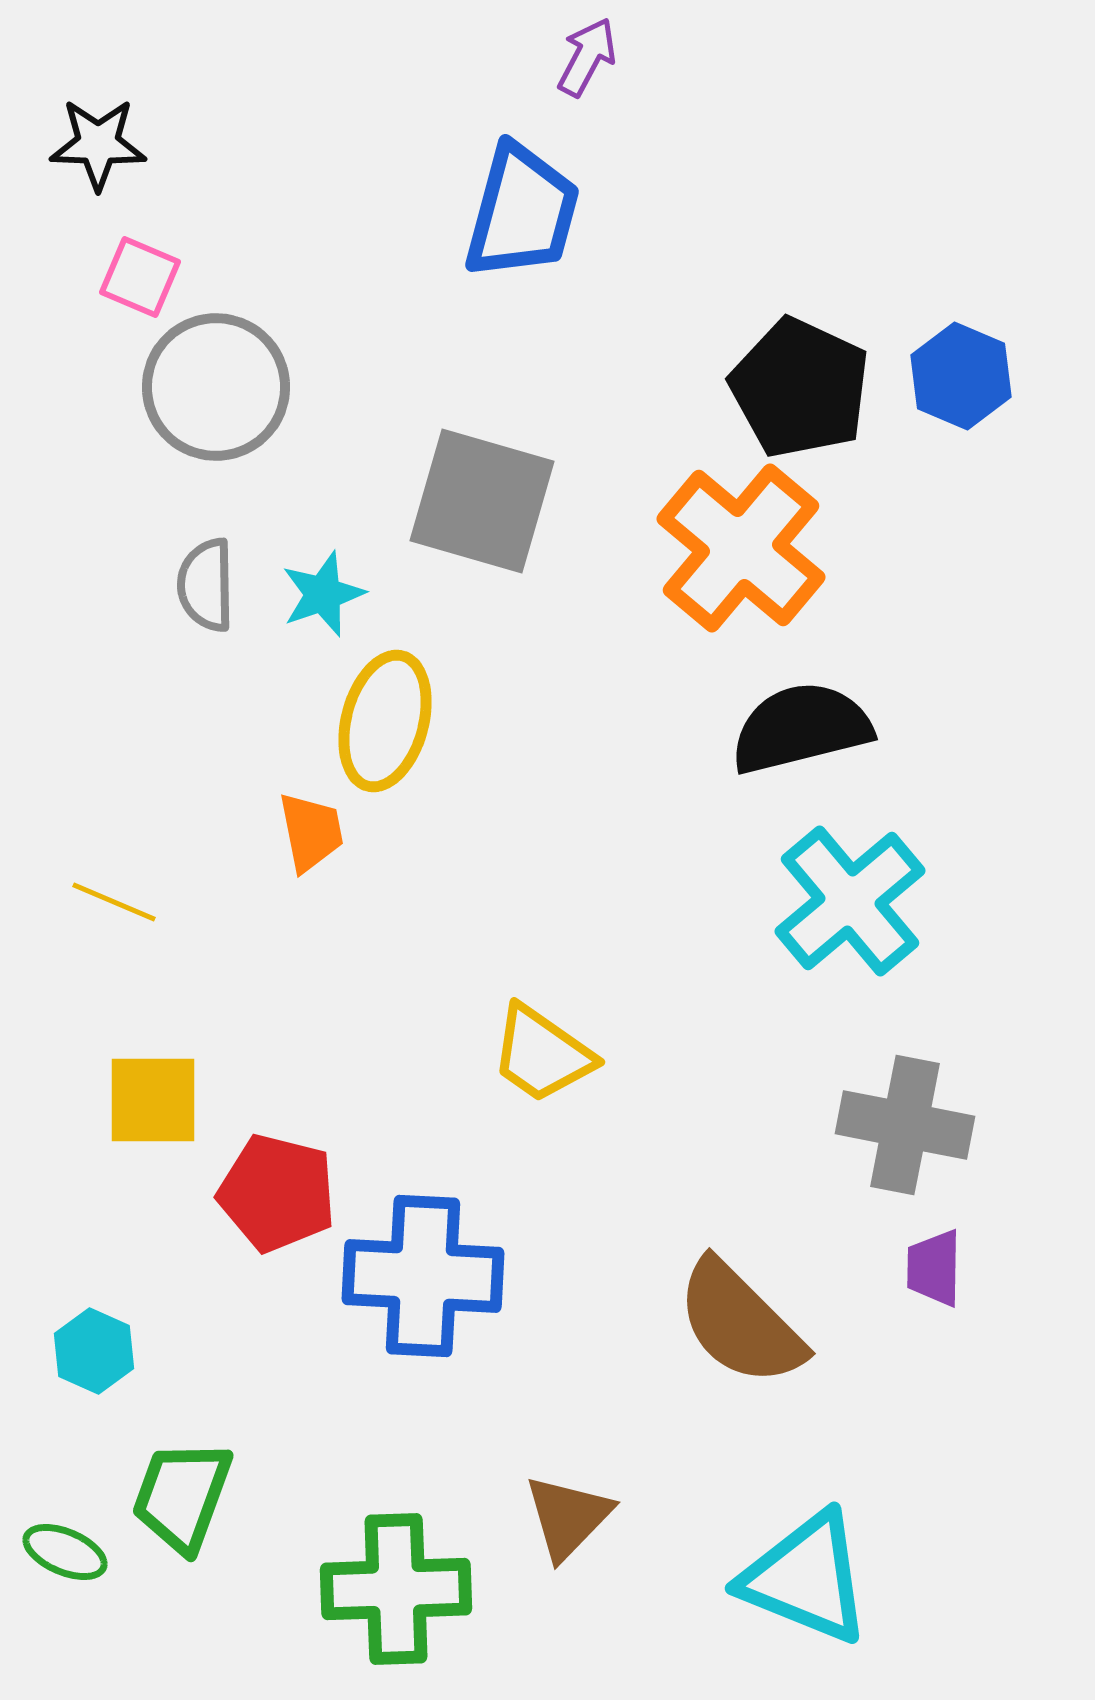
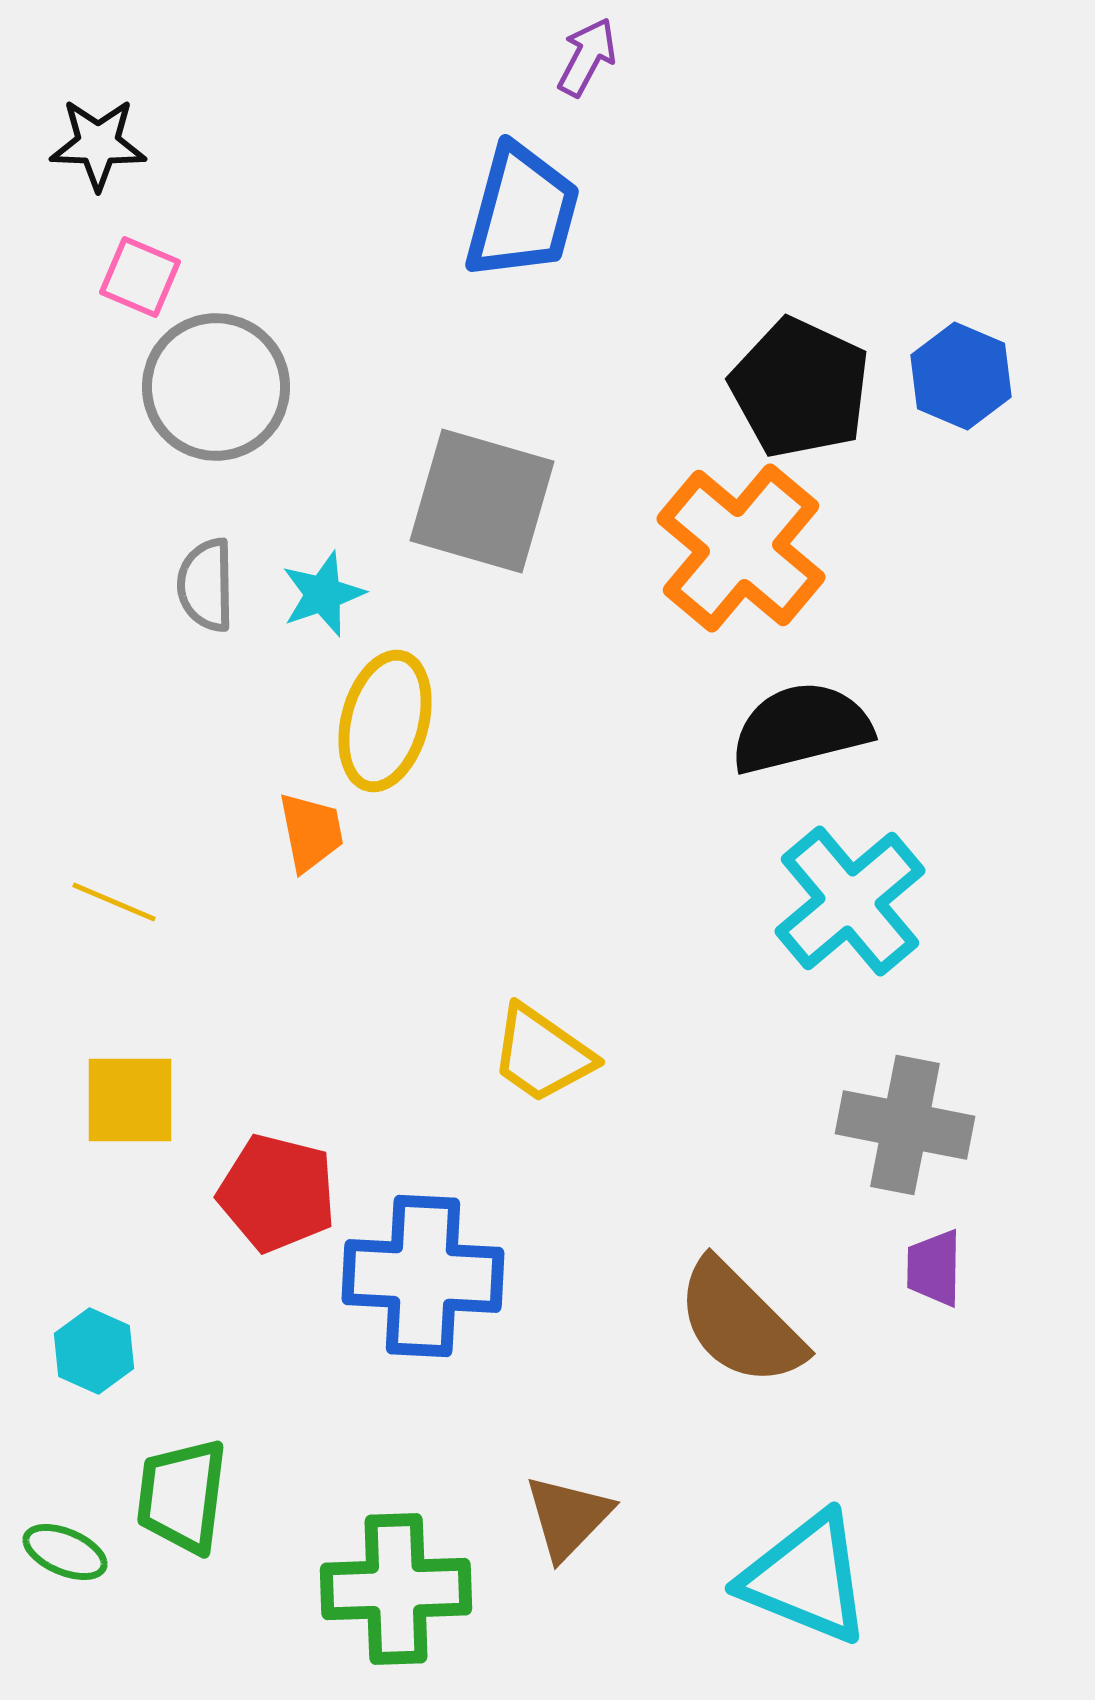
yellow square: moved 23 px left
green trapezoid: rotated 13 degrees counterclockwise
